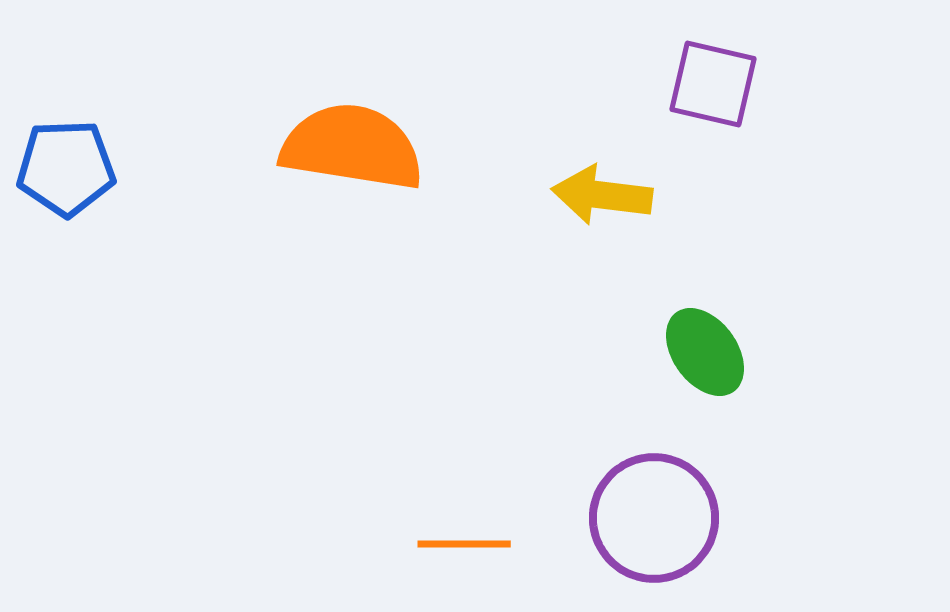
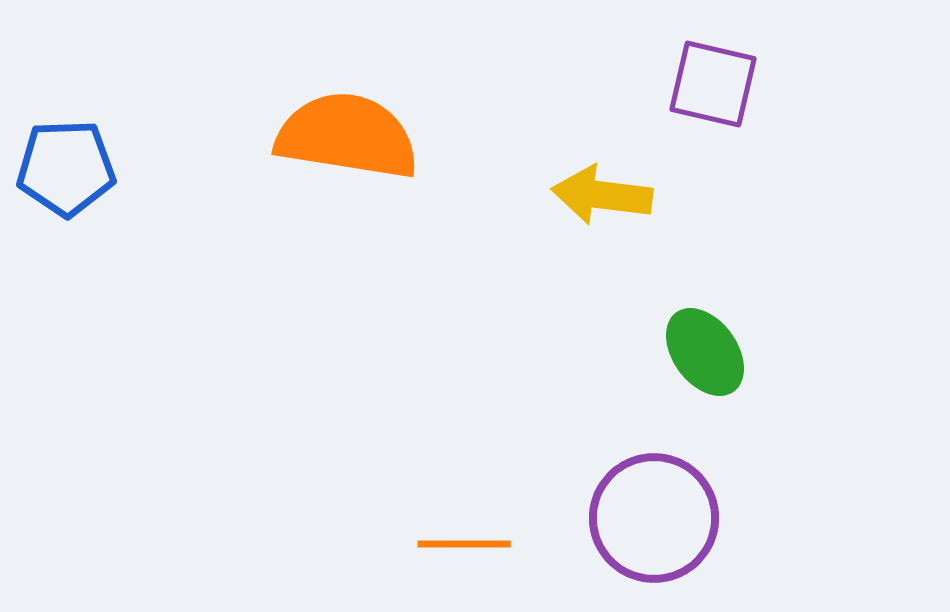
orange semicircle: moved 5 px left, 11 px up
